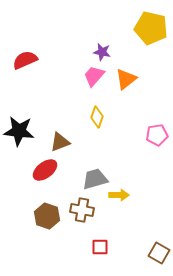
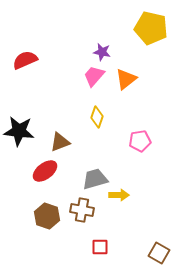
pink pentagon: moved 17 px left, 6 px down
red ellipse: moved 1 px down
